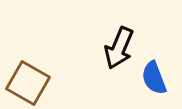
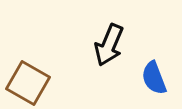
black arrow: moved 10 px left, 3 px up
